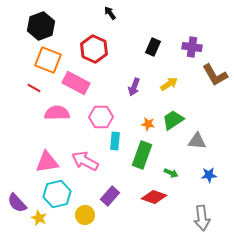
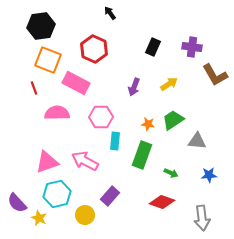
black hexagon: rotated 12 degrees clockwise
red line: rotated 40 degrees clockwise
pink triangle: rotated 10 degrees counterclockwise
red diamond: moved 8 px right, 5 px down
